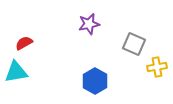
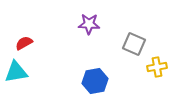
purple star: rotated 15 degrees clockwise
blue hexagon: rotated 20 degrees clockwise
